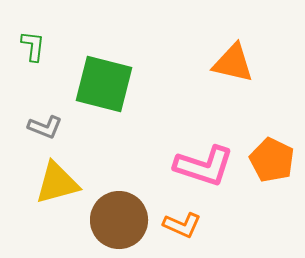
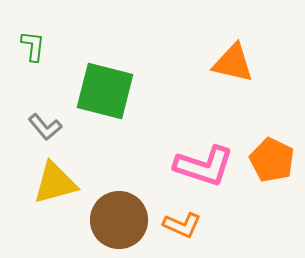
green square: moved 1 px right, 7 px down
gray L-shape: rotated 28 degrees clockwise
yellow triangle: moved 2 px left
